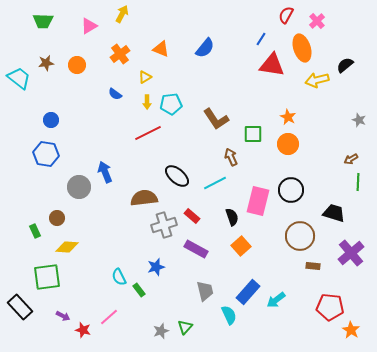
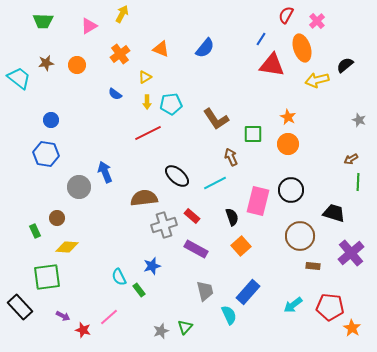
blue star at (156, 267): moved 4 px left, 1 px up
cyan arrow at (276, 300): moved 17 px right, 5 px down
orange star at (351, 330): moved 1 px right, 2 px up
